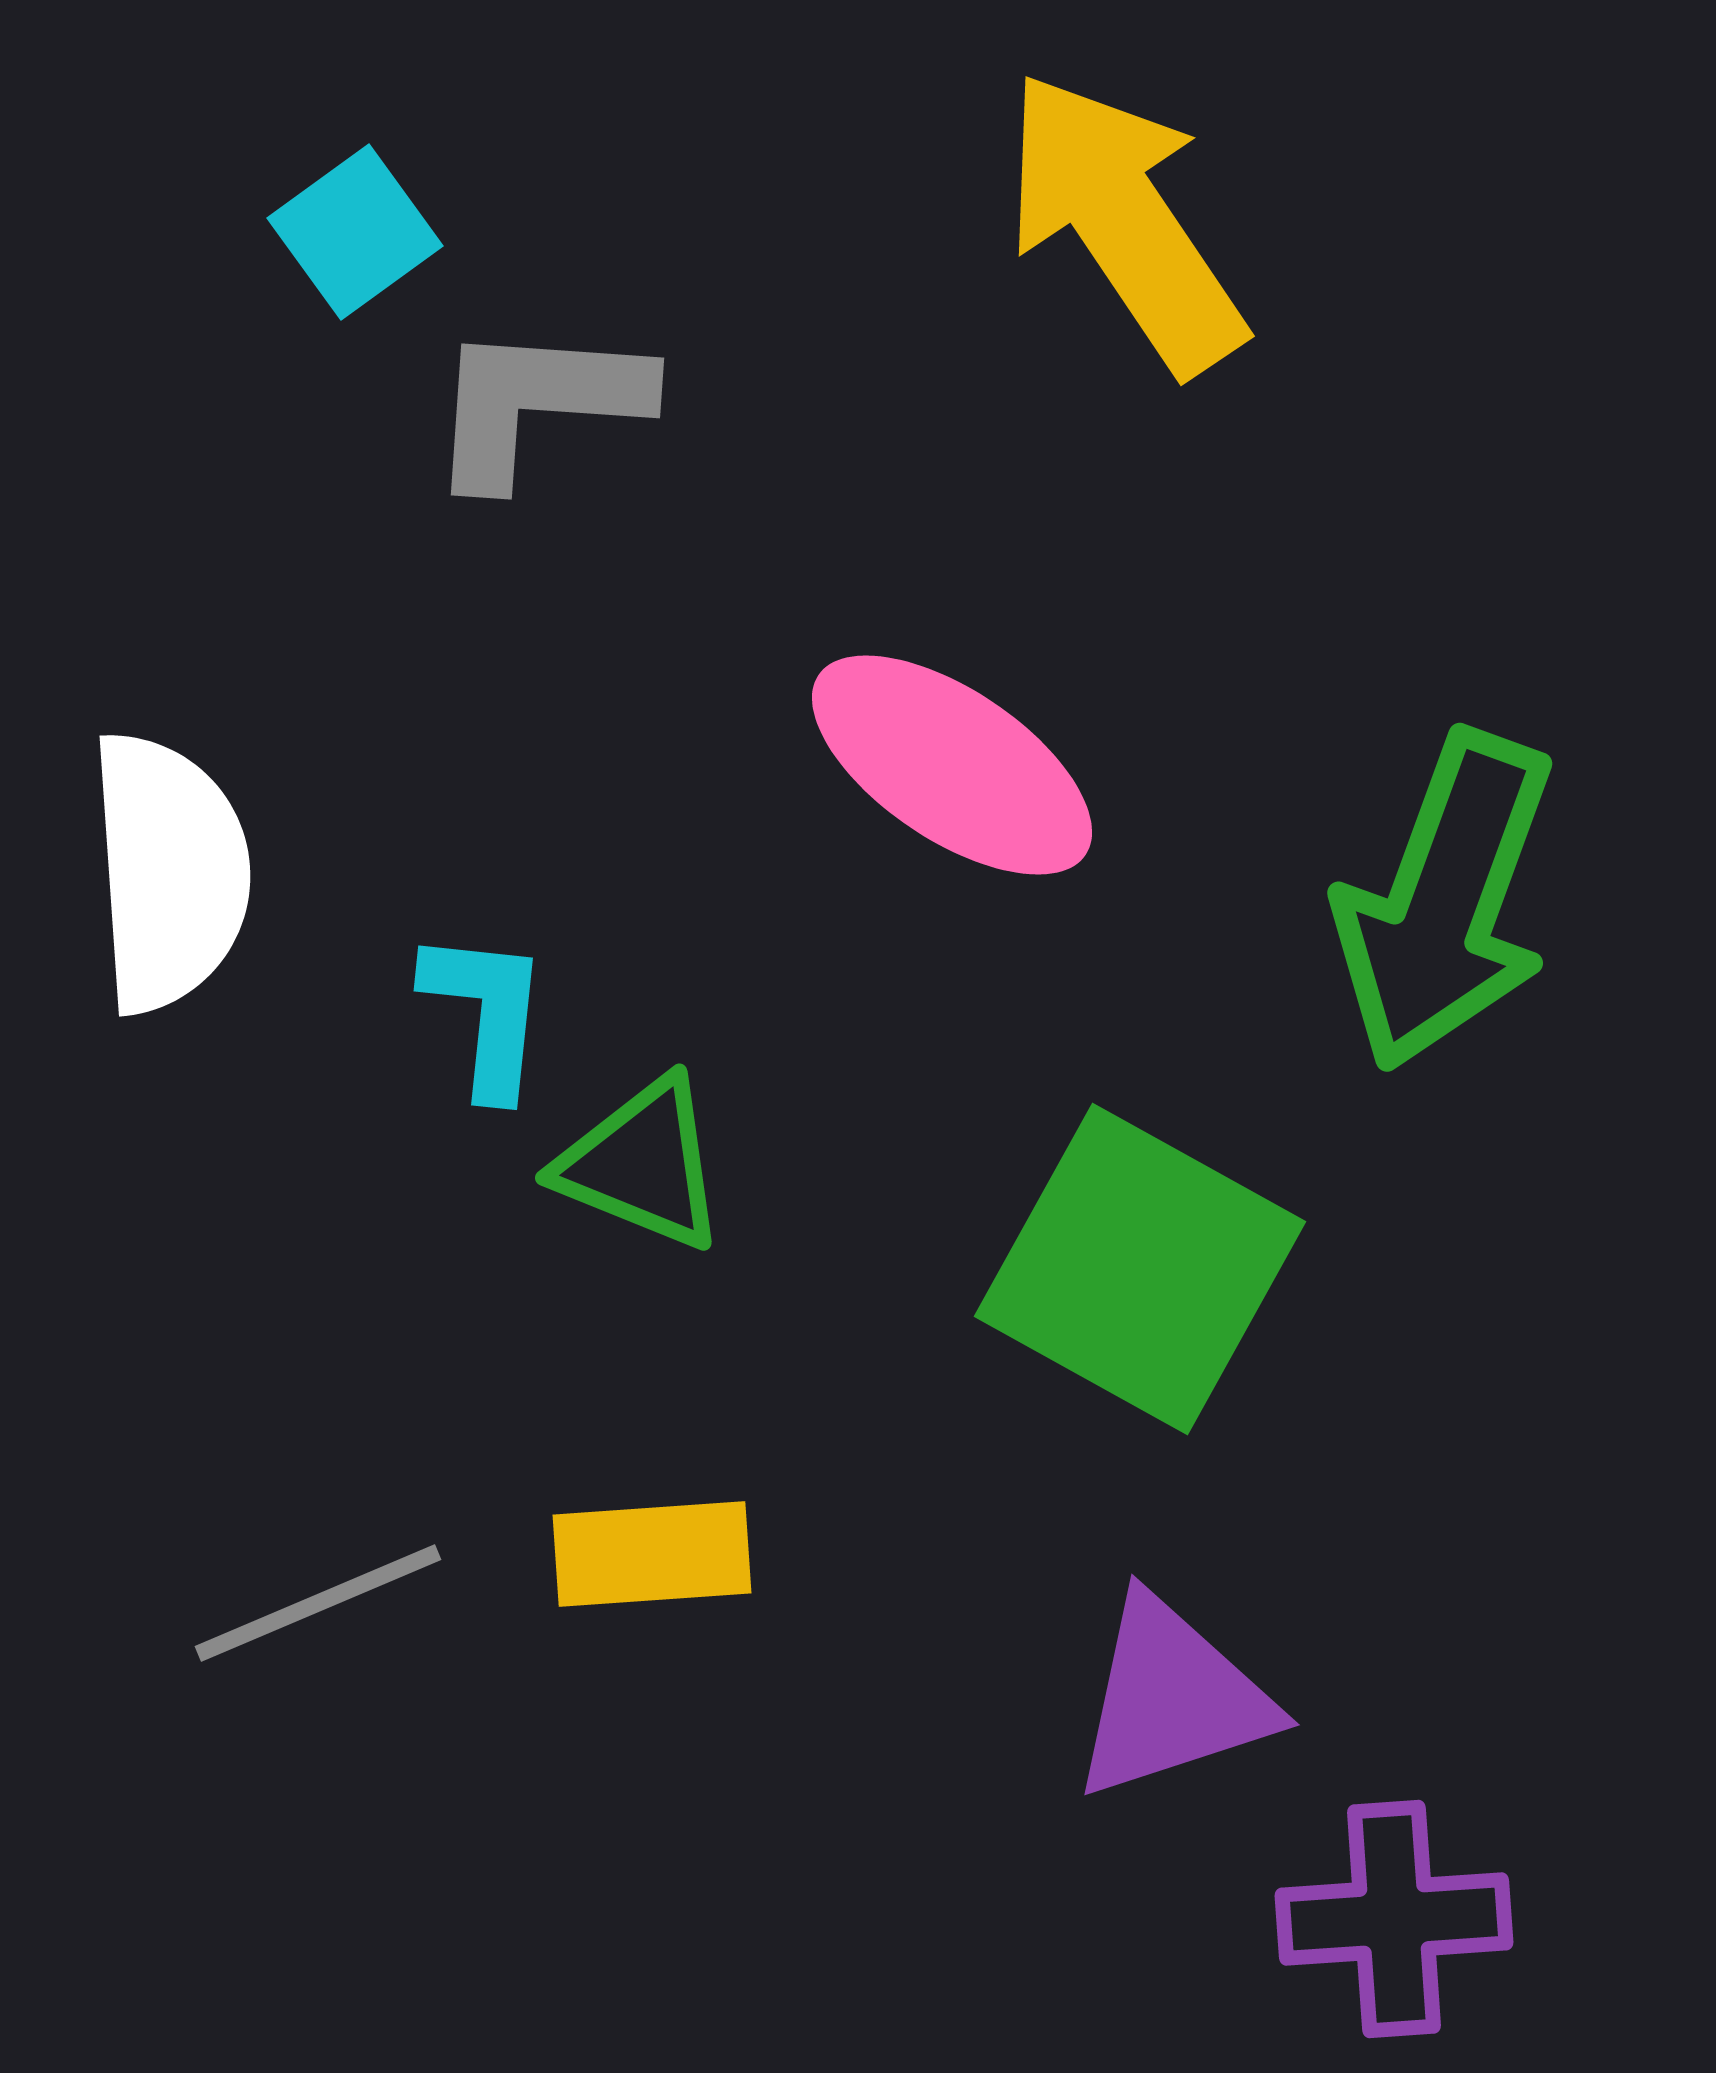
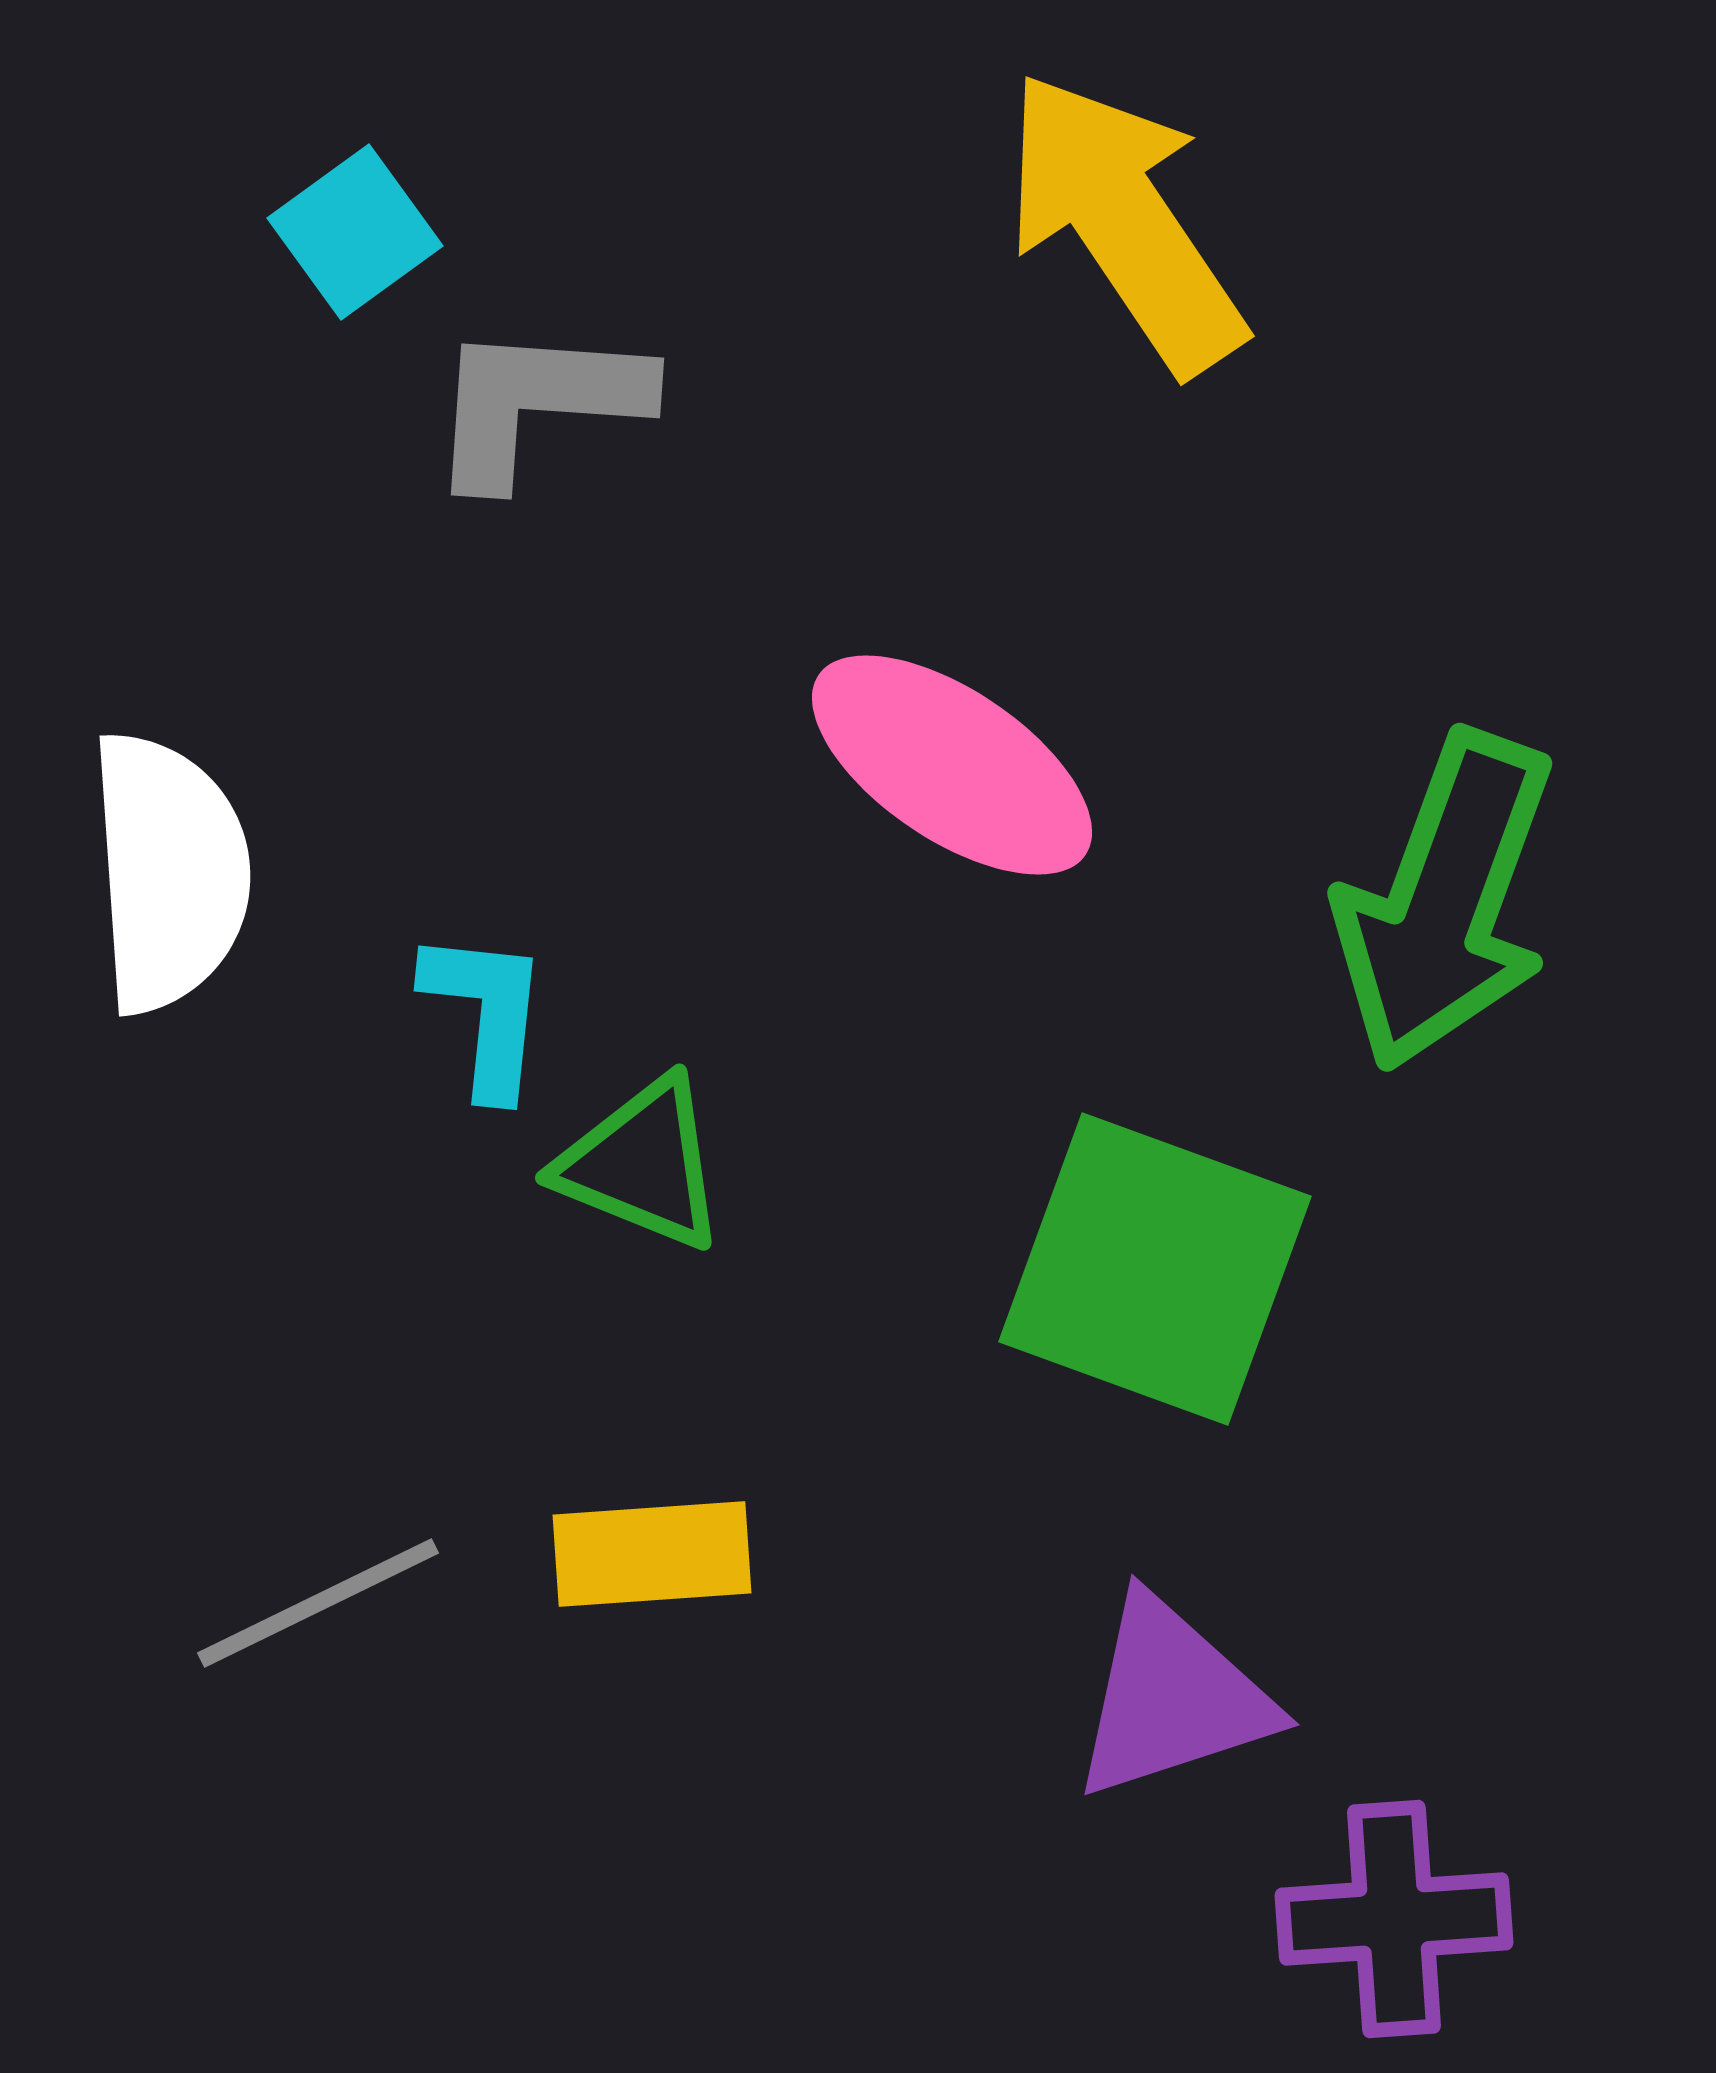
green square: moved 15 px right; rotated 9 degrees counterclockwise
gray line: rotated 3 degrees counterclockwise
